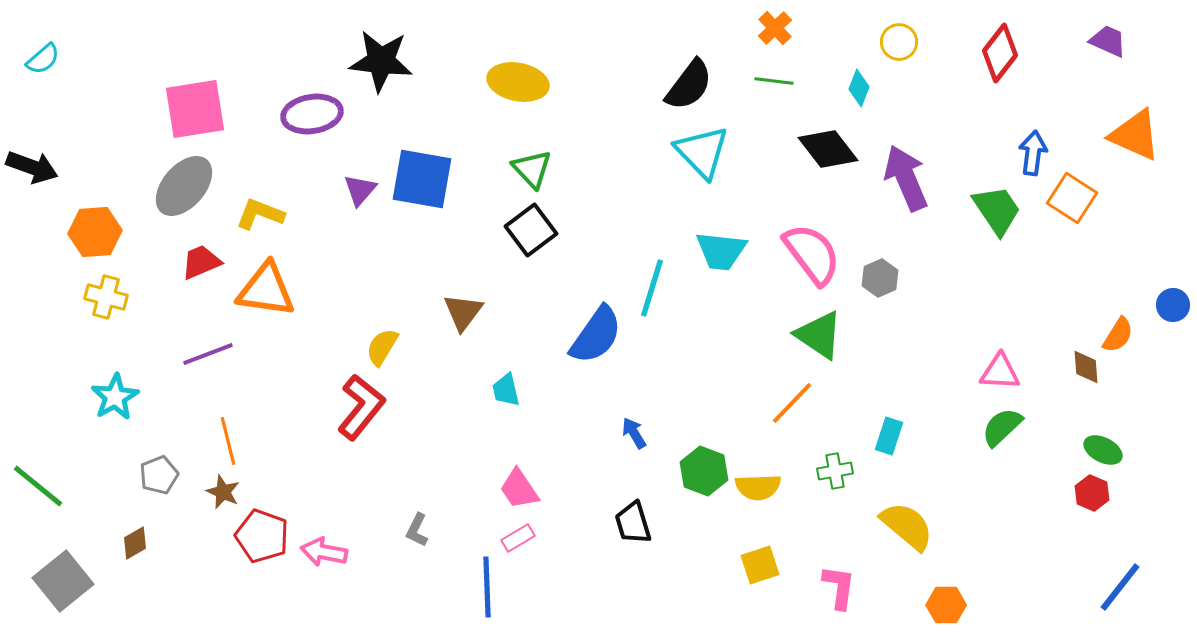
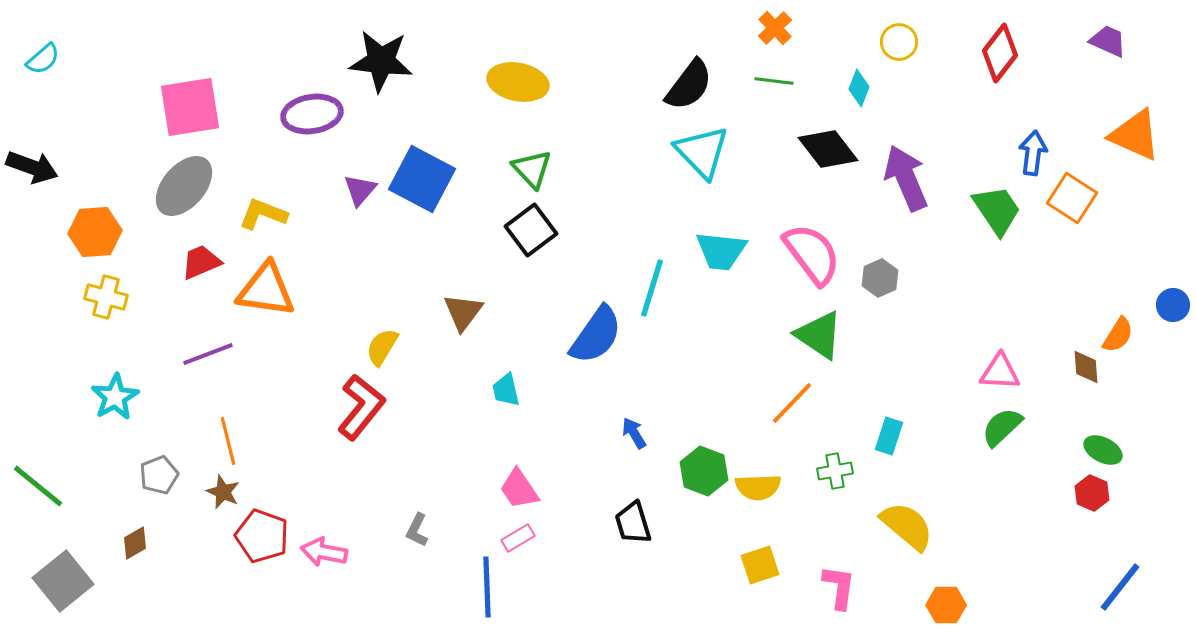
pink square at (195, 109): moved 5 px left, 2 px up
blue square at (422, 179): rotated 18 degrees clockwise
yellow L-shape at (260, 214): moved 3 px right
